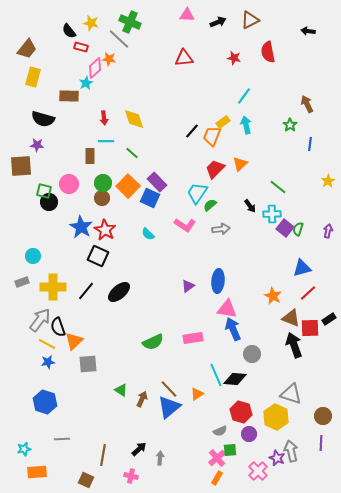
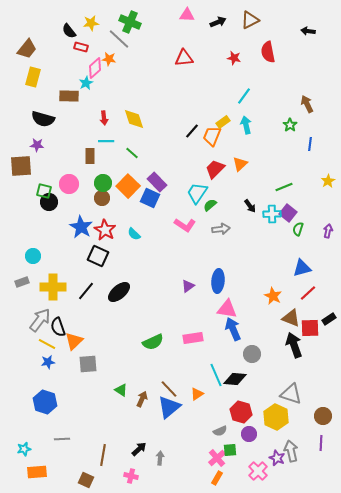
yellow star at (91, 23): rotated 21 degrees counterclockwise
green line at (278, 187): moved 6 px right; rotated 60 degrees counterclockwise
purple square at (285, 228): moved 3 px right, 15 px up
cyan semicircle at (148, 234): moved 14 px left
